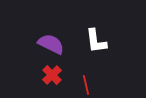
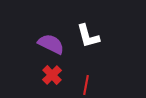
white L-shape: moved 8 px left, 5 px up; rotated 8 degrees counterclockwise
red line: rotated 24 degrees clockwise
